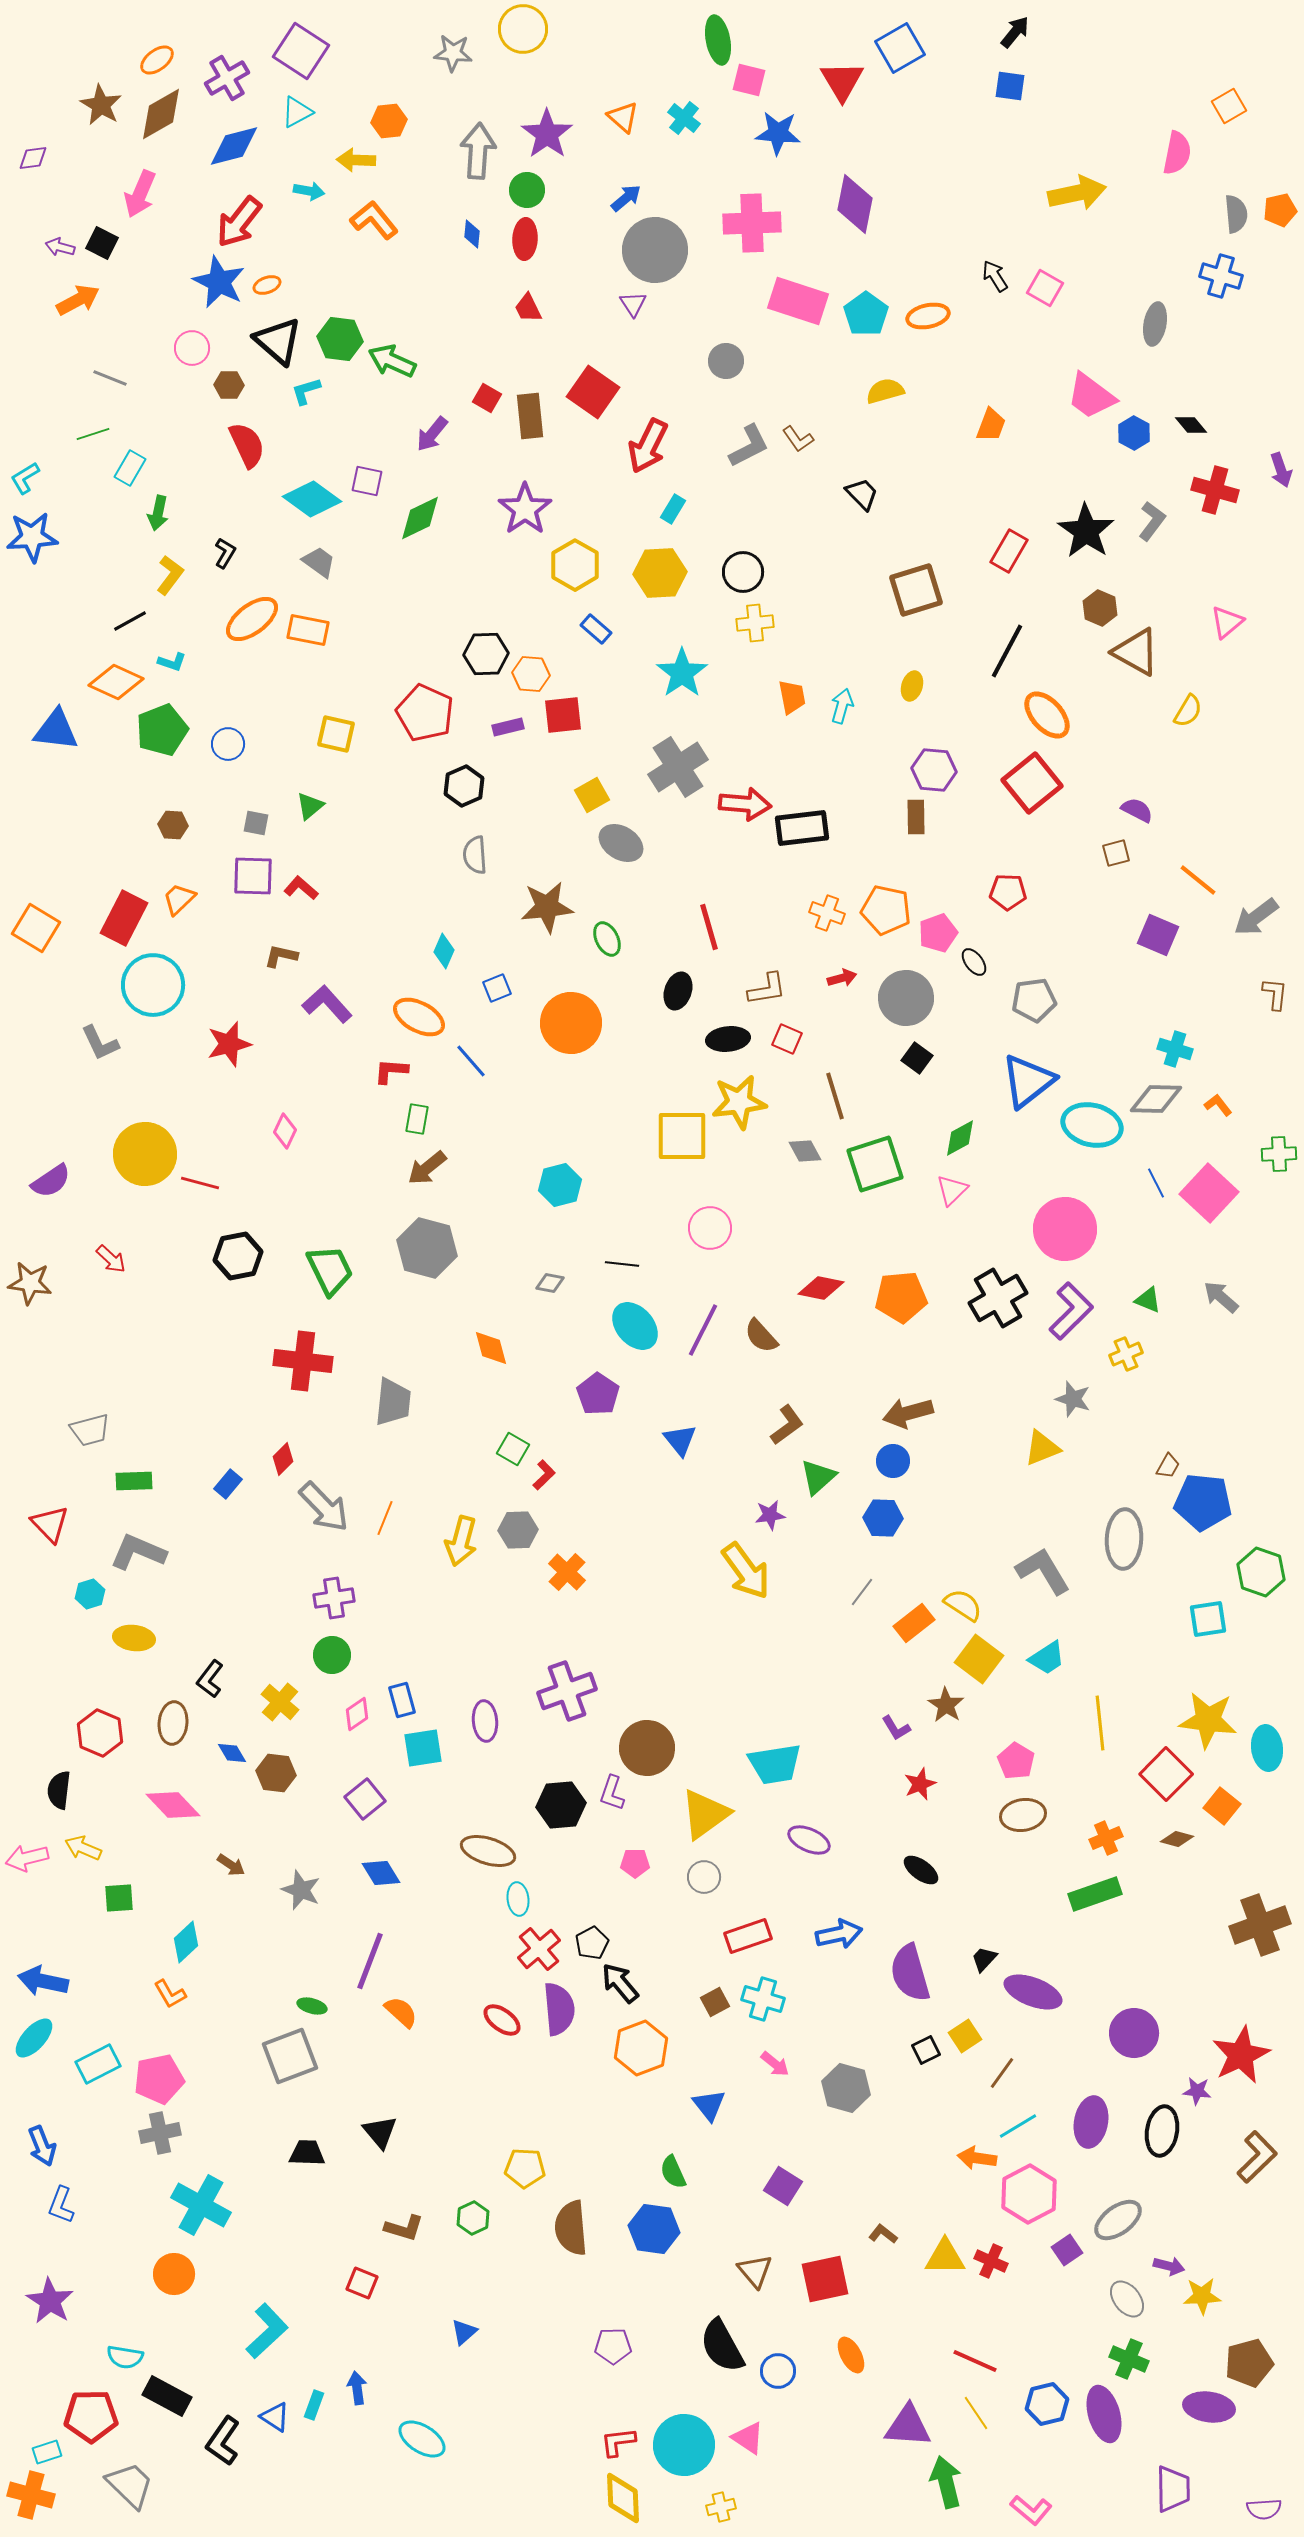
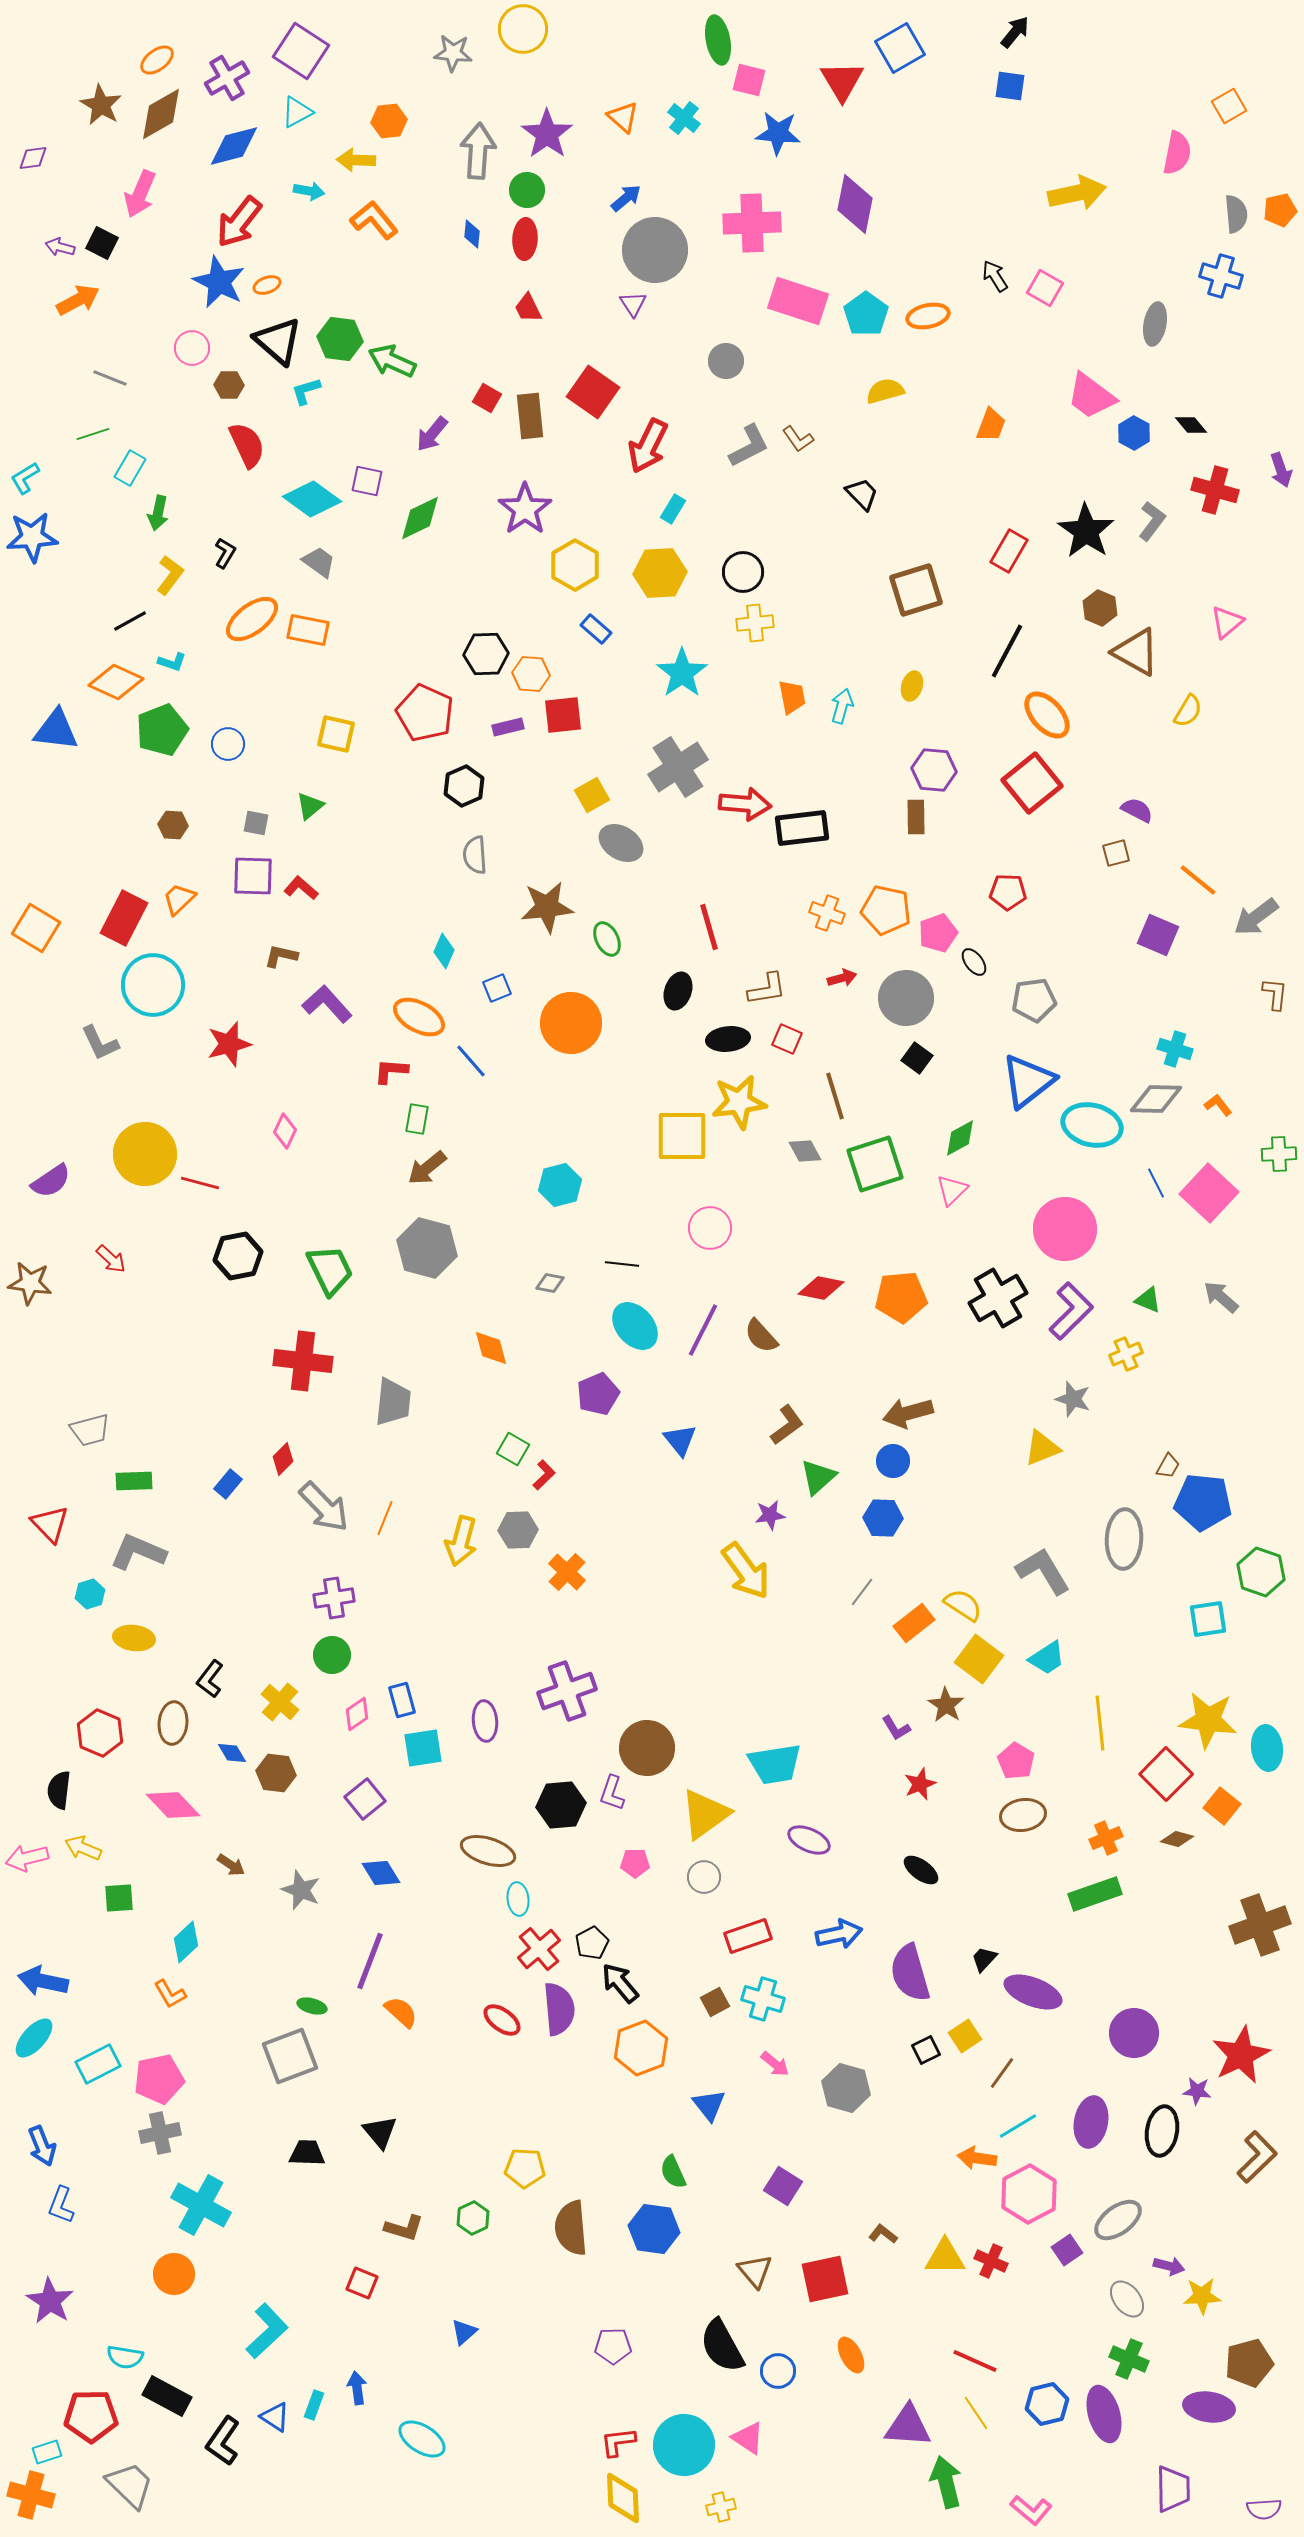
purple pentagon at (598, 1394): rotated 15 degrees clockwise
